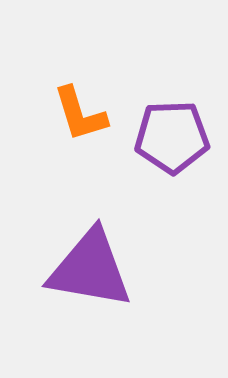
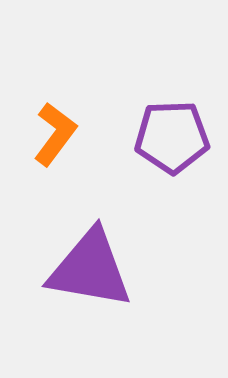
orange L-shape: moved 25 px left, 20 px down; rotated 126 degrees counterclockwise
